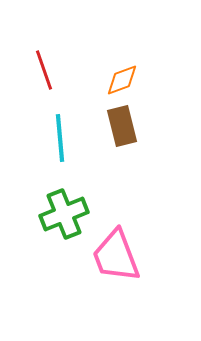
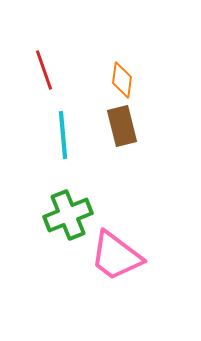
orange diamond: rotated 63 degrees counterclockwise
cyan line: moved 3 px right, 3 px up
green cross: moved 4 px right, 1 px down
pink trapezoid: rotated 32 degrees counterclockwise
